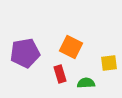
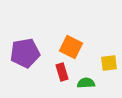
red rectangle: moved 2 px right, 2 px up
